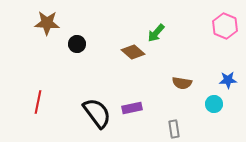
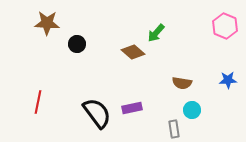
cyan circle: moved 22 px left, 6 px down
